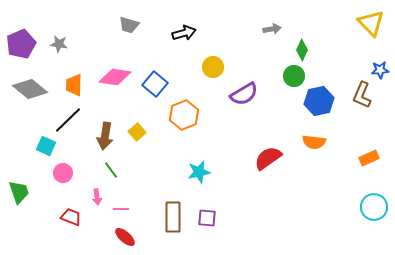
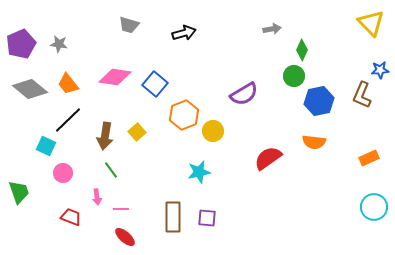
yellow circle: moved 64 px down
orange trapezoid: moved 6 px left, 1 px up; rotated 40 degrees counterclockwise
